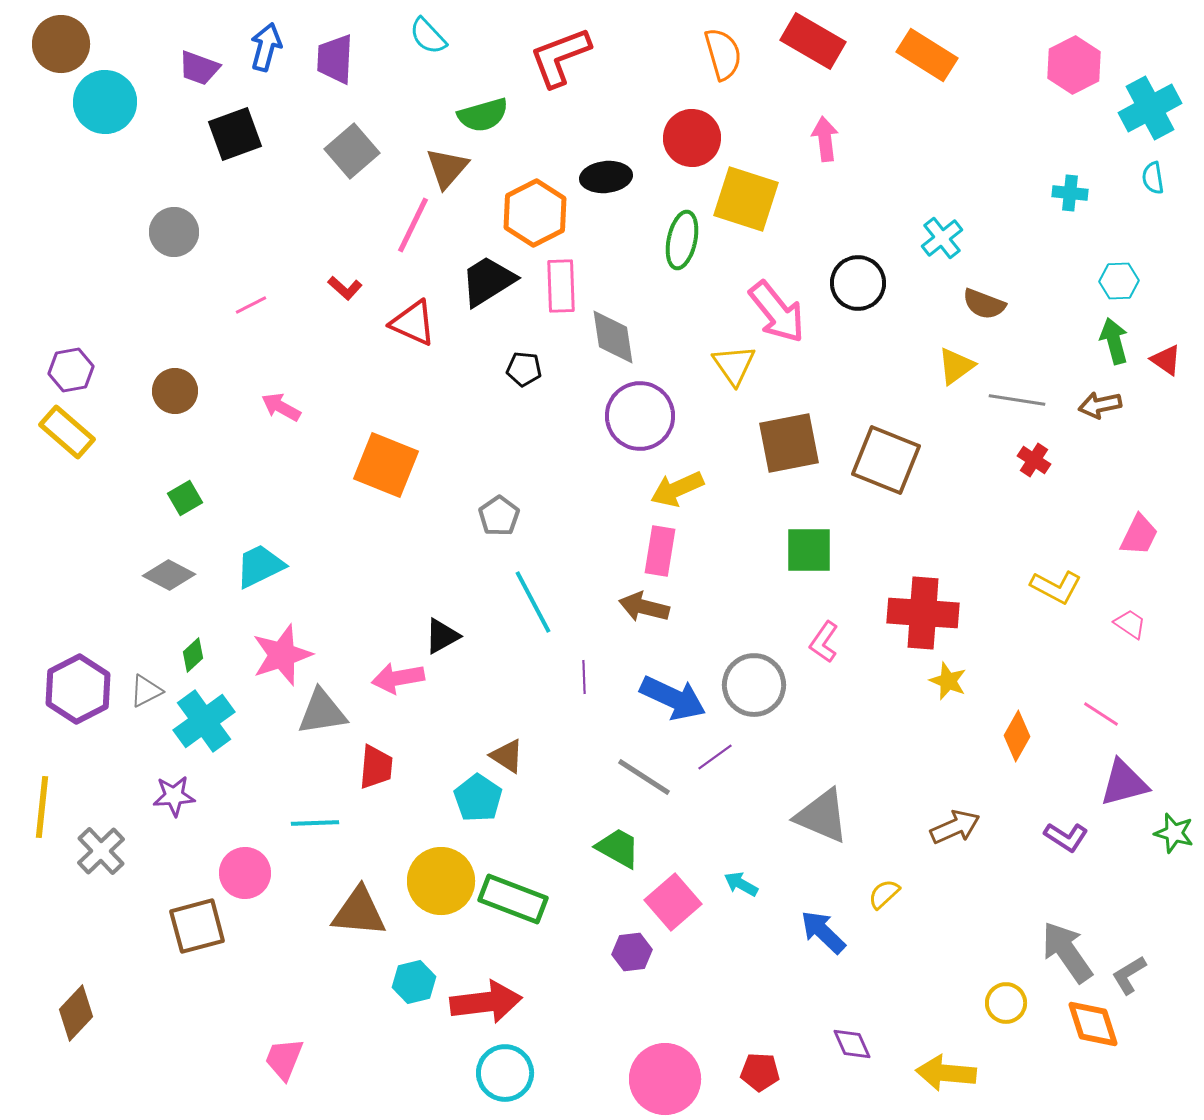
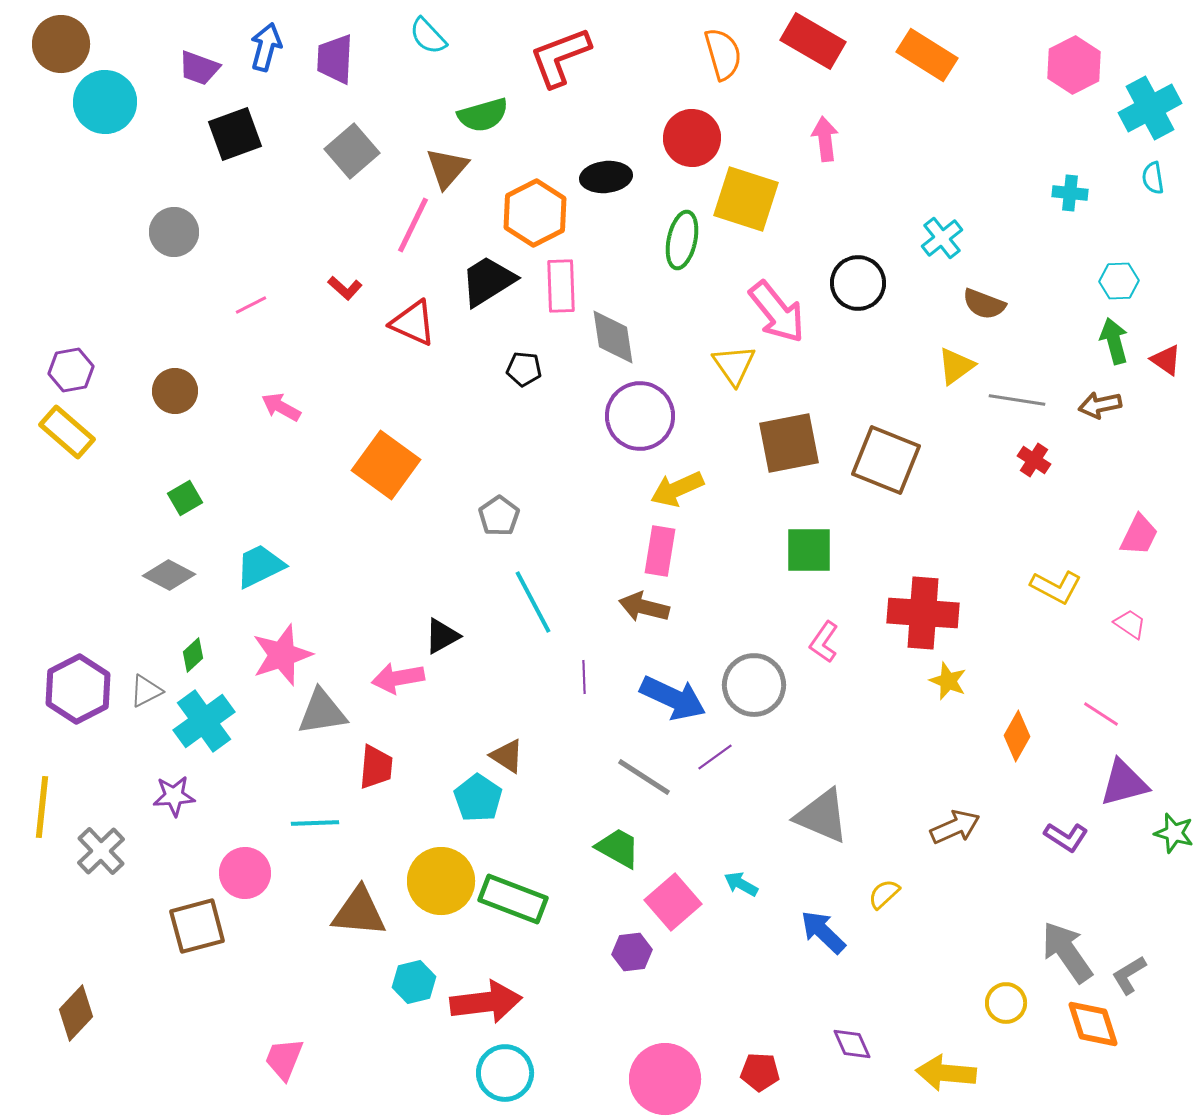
orange square at (386, 465): rotated 14 degrees clockwise
